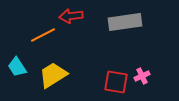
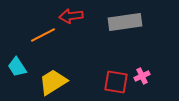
yellow trapezoid: moved 7 px down
